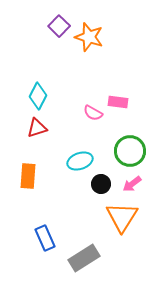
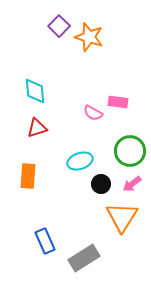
cyan diamond: moved 3 px left, 5 px up; rotated 32 degrees counterclockwise
blue rectangle: moved 3 px down
